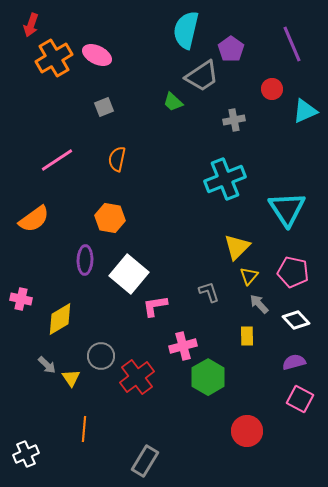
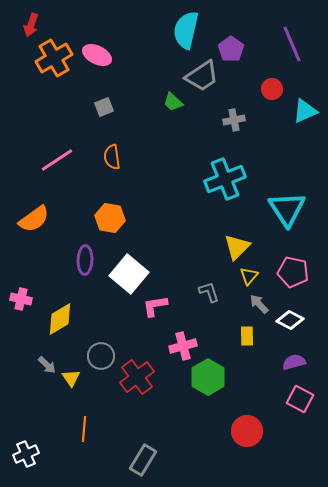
orange semicircle at (117, 159): moved 5 px left, 2 px up; rotated 20 degrees counterclockwise
white diamond at (296, 320): moved 6 px left; rotated 20 degrees counterclockwise
gray rectangle at (145, 461): moved 2 px left, 1 px up
